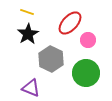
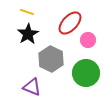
purple triangle: moved 1 px right, 1 px up
